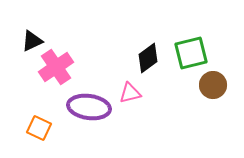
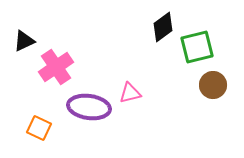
black triangle: moved 8 px left
green square: moved 6 px right, 6 px up
black diamond: moved 15 px right, 31 px up
